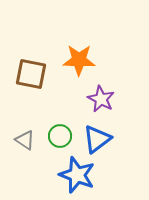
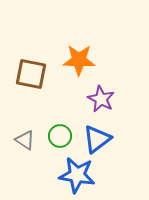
blue star: rotated 12 degrees counterclockwise
